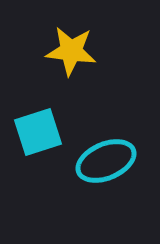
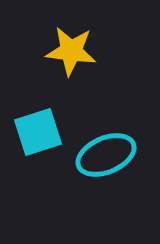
cyan ellipse: moved 6 px up
